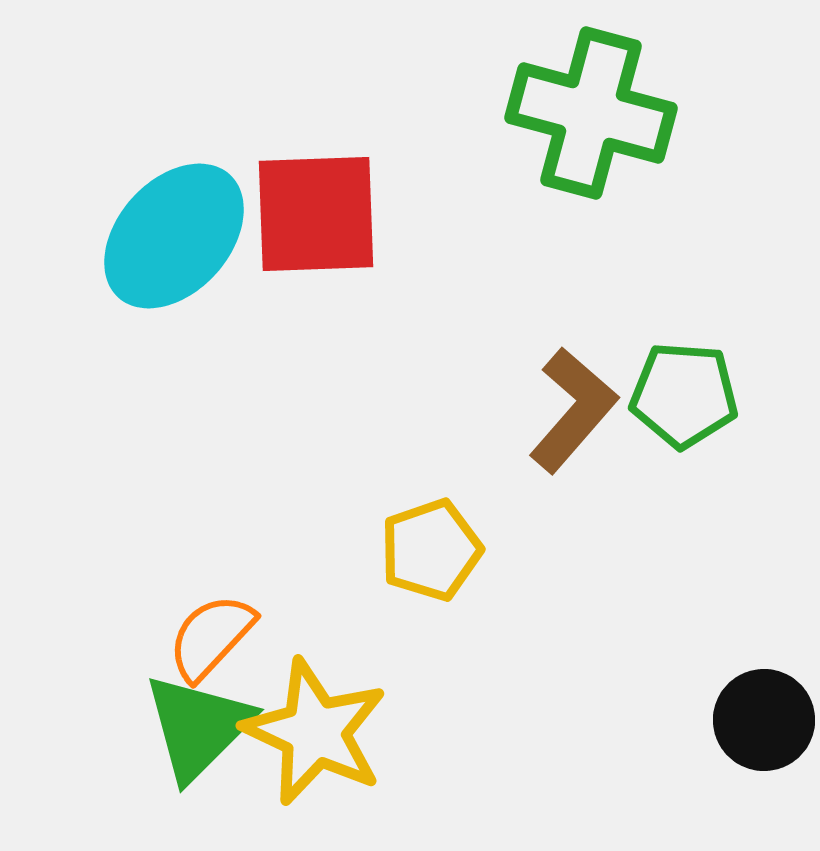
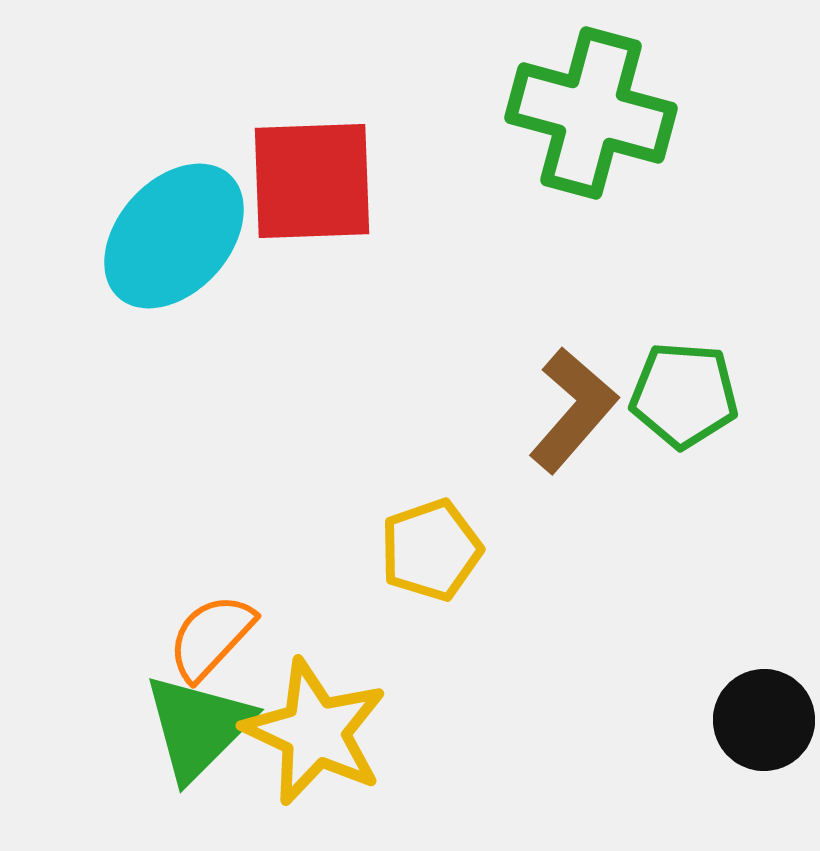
red square: moved 4 px left, 33 px up
